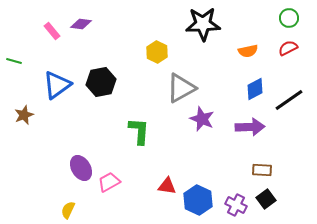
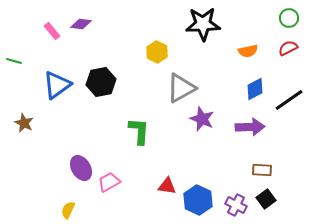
brown star: moved 8 px down; rotated 24 degrees counterclockwise
